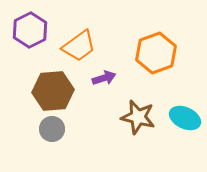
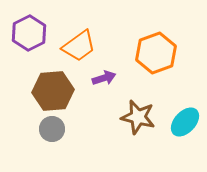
purple hexagon: moved 1 px left, 3 px down
cyan ellipse: moved 4 px down; rotated 72 degrees counterclockwise
